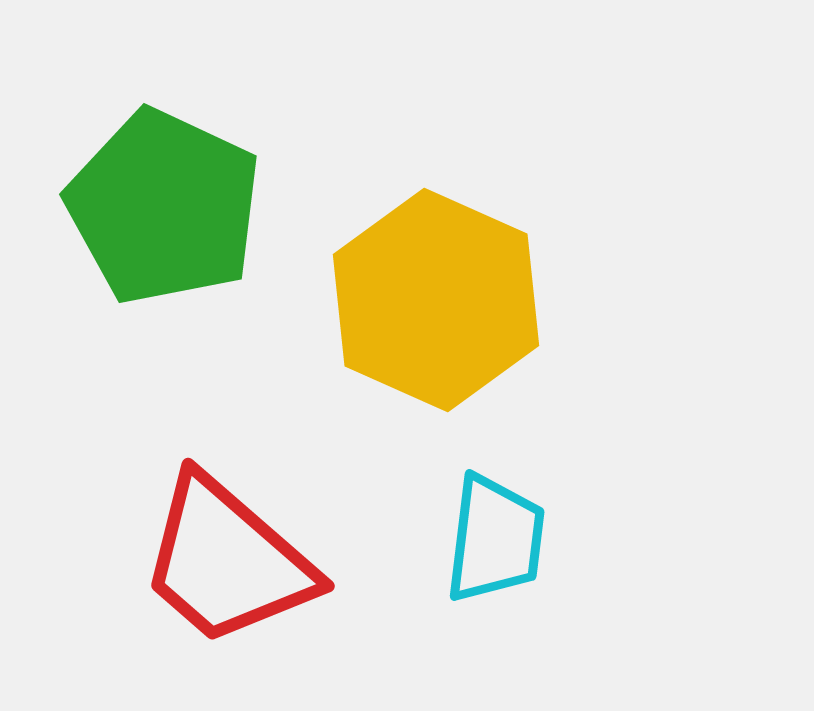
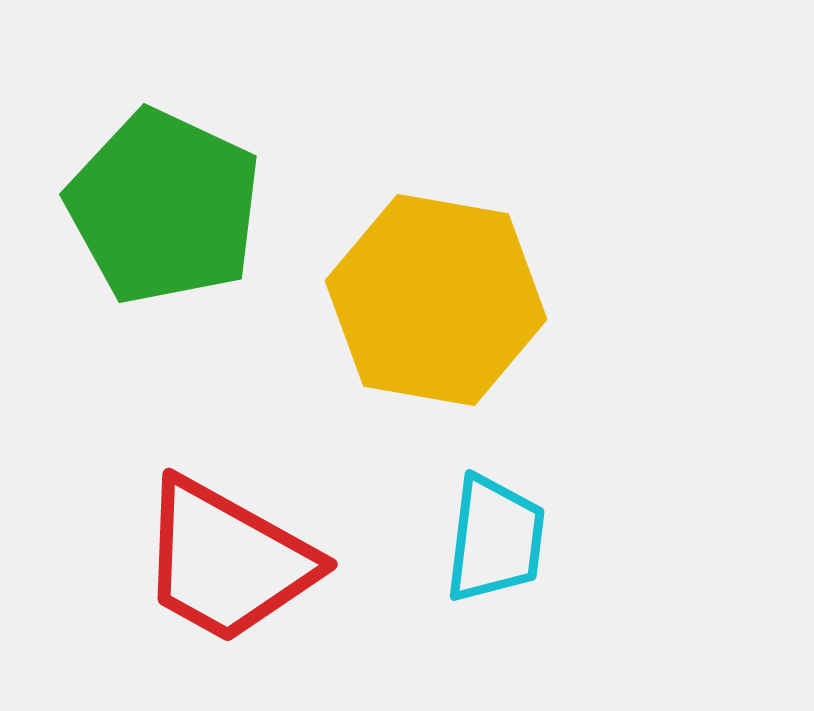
yellow hexagon: rotated 14 degrees counterclockwise
red trapezoid: rotated 12 degrees counterclockwise
